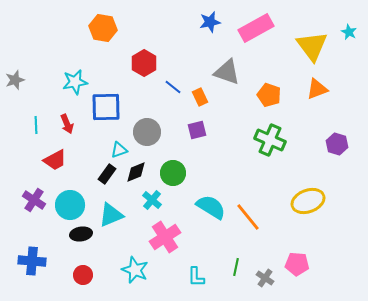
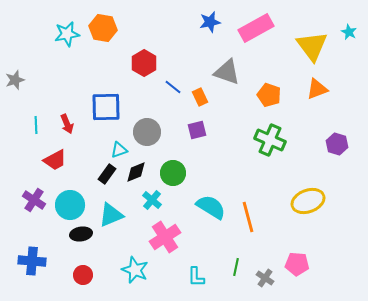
cyan star at (75, 82): moved 8 px left, 48 px up
orange line at (248, 217): rotated 24 degrees clockwise
